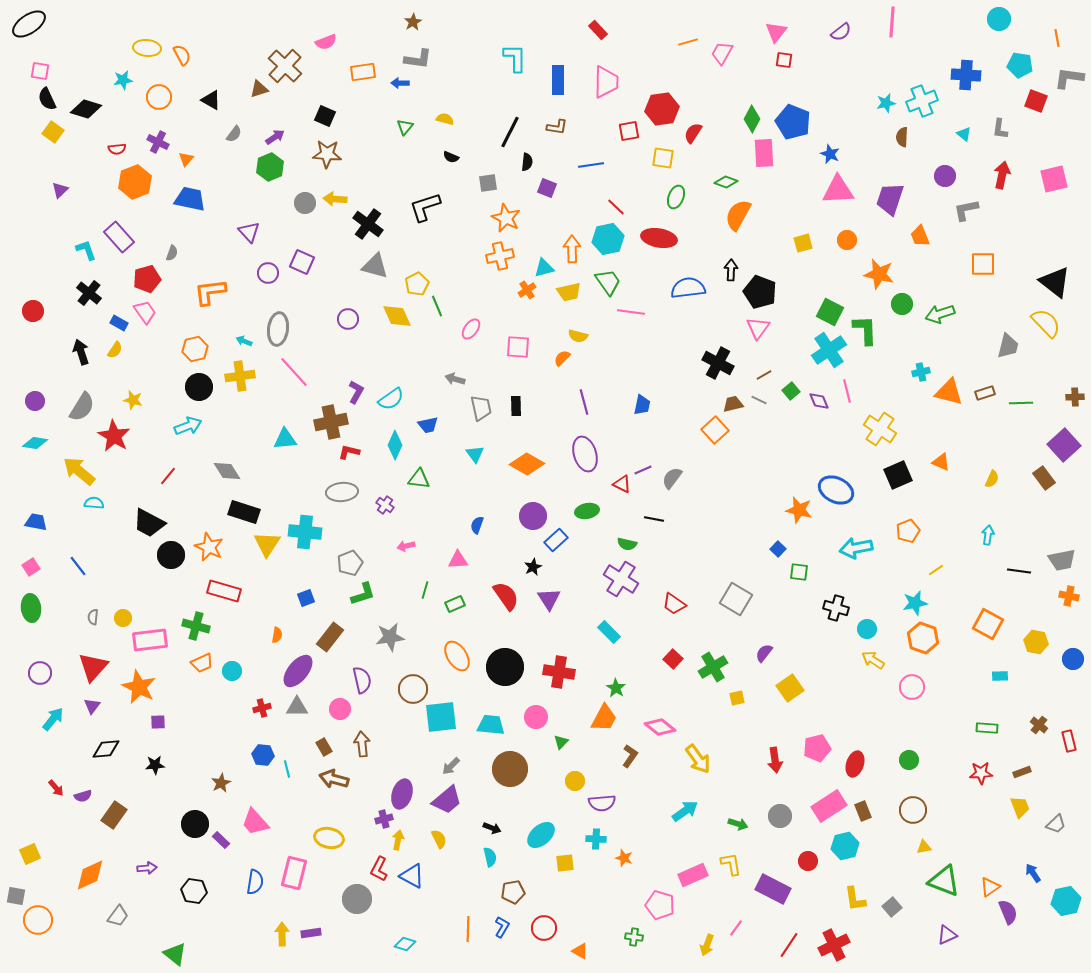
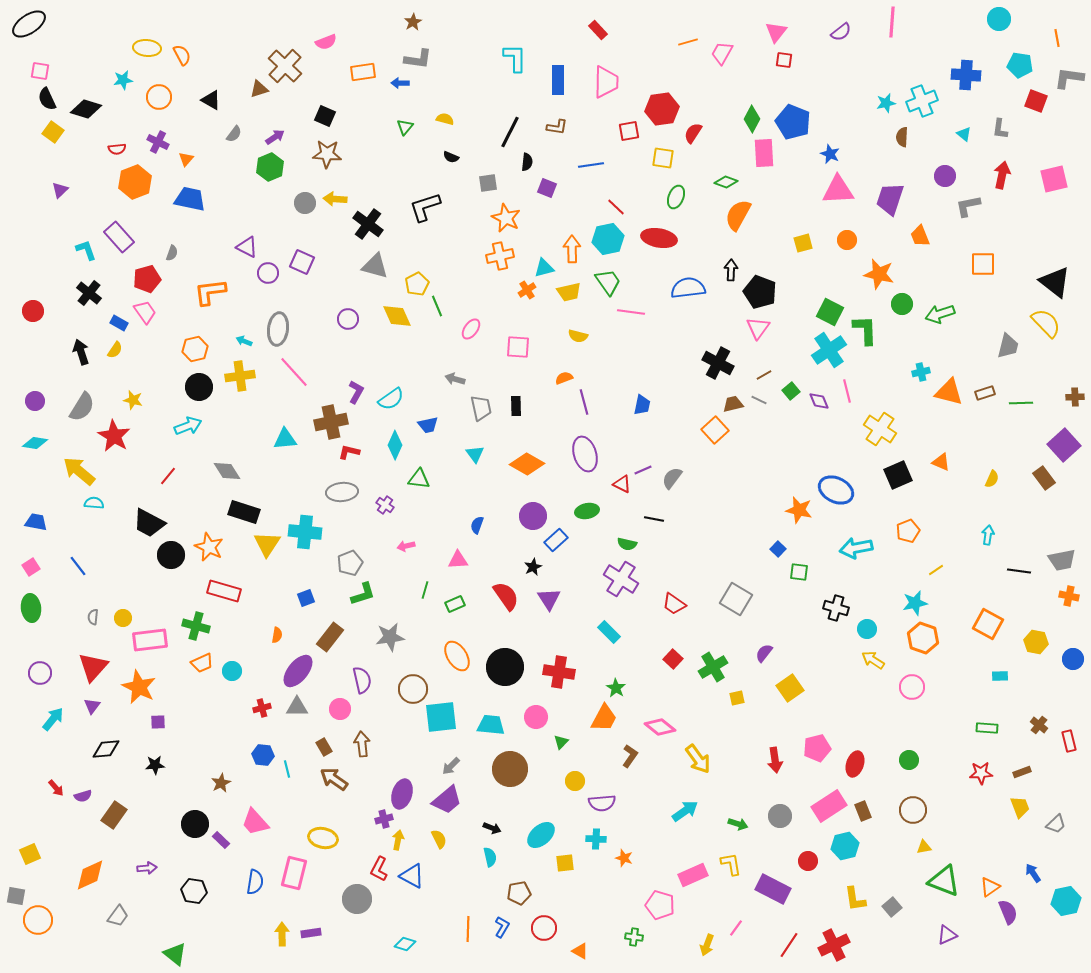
gray L-shape at (966, 210): moved 2 px right, 4 px up
purple triangle at (249, 232): moved 2 px left, 15 px down; rotated 20 degrees counterclockwise
orange semicircle at (562, 358): moved 2 px right, 20 px down; rotated 24 degrees clockwise
brown arrow at (334, 779): rotated 20 degrees clockwise
yellow ellipse at (329, 838): moved 6 px left
brown pentagon at (513, 892): moved 6 px right, 1 px down
